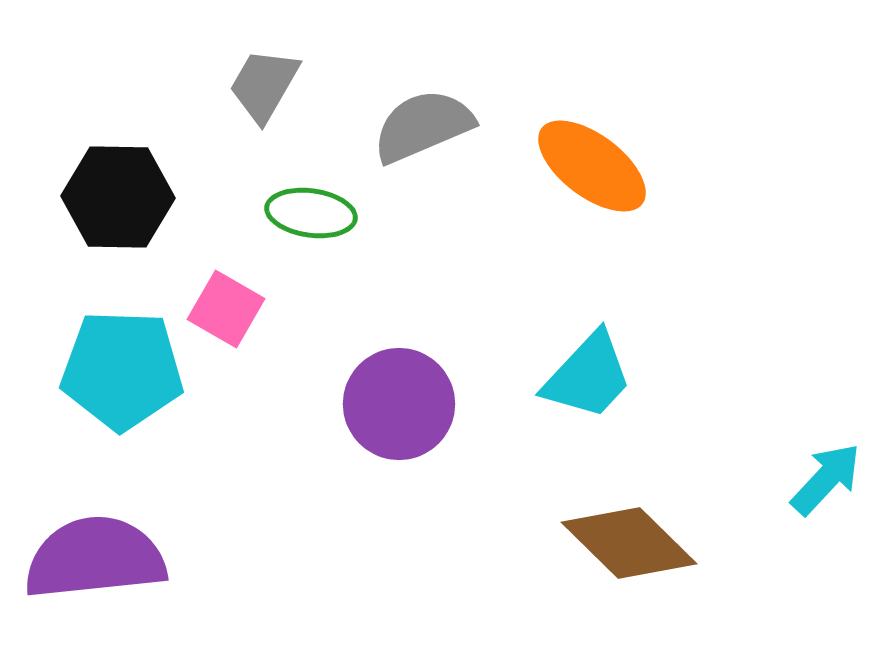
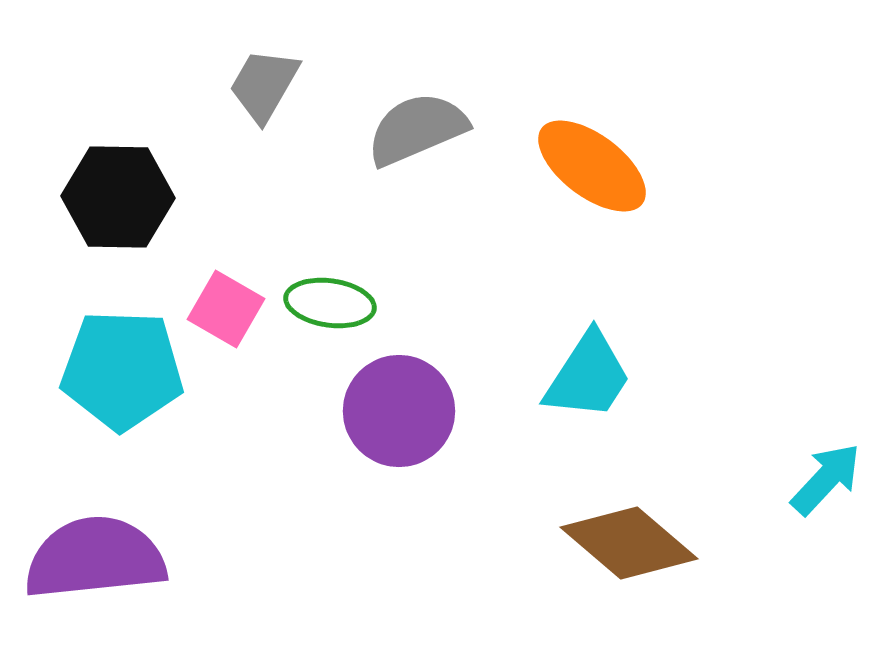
gray semicircle: moved 6 px left, 3 px down
green ellipse: moved 19 px right, 90 px down
cyan trapezoid: rotated 10 degrees counterclockwise
purple circle: moved 7 px down
brown diamond: rotated 4 degrees counterclockwise
